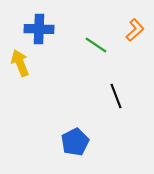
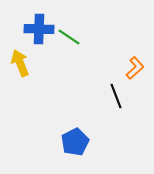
orange L-shape: moved 38 px down
green line: moved 27 px left, 8 px up
